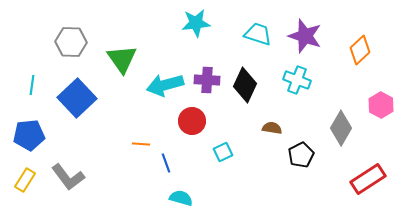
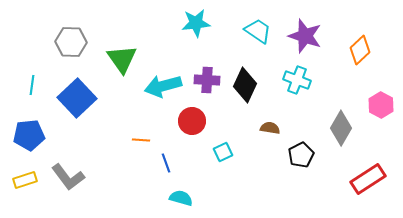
cyan trapezoid: moved 3 px up; rotated 16 degrees clockwise
cyan arrow: moved 2 px left, 1 px down
brown semicircle: moved 2 px left
orange line: moved 4 px up
yellow rectangle: rotated 40 degrees clockwise
